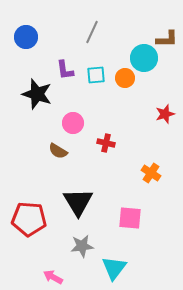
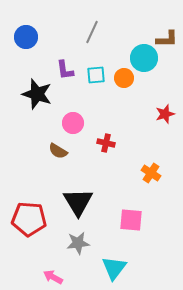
orange circle: moved 1 px left
pink square: moved 1 px right, 2 px down
gray star: moved 4 px left, 3 px up
